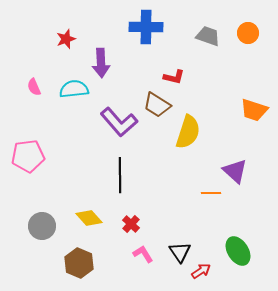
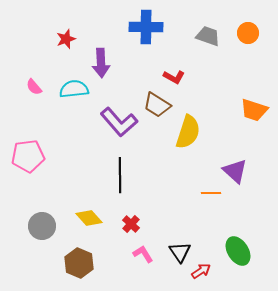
red L-shape: rotated 15 degrees clockwise
pink semicircle: rotated 18 degrees counterclockwise
